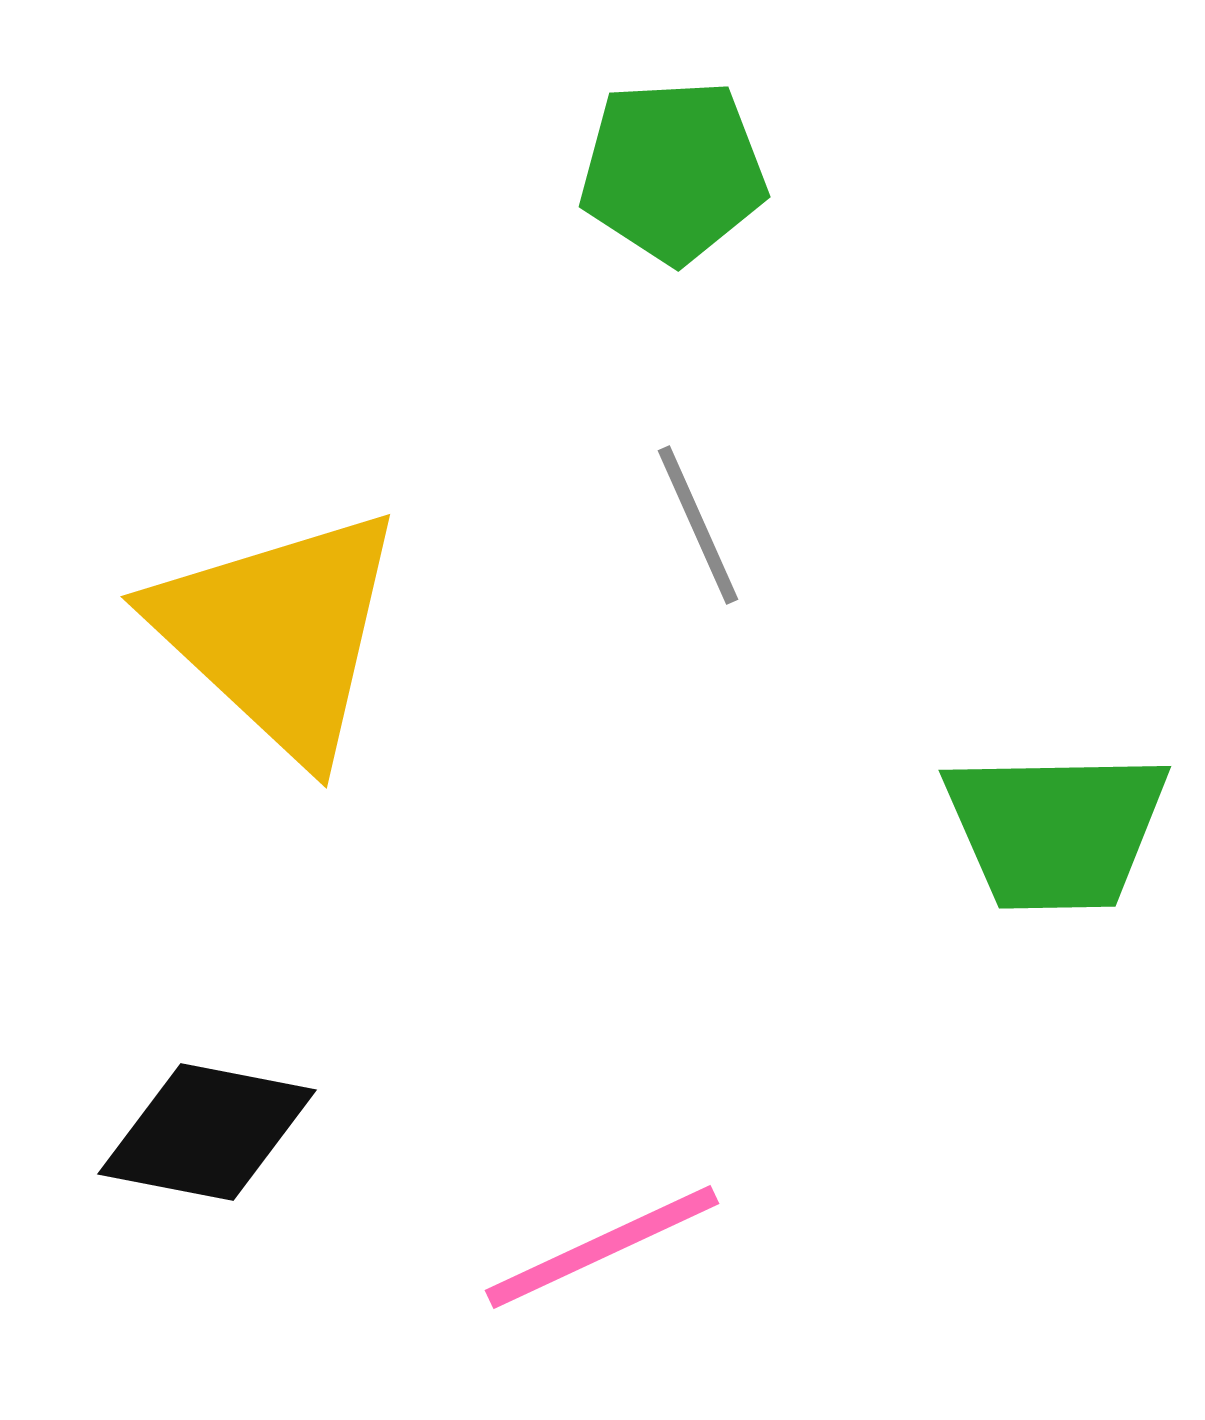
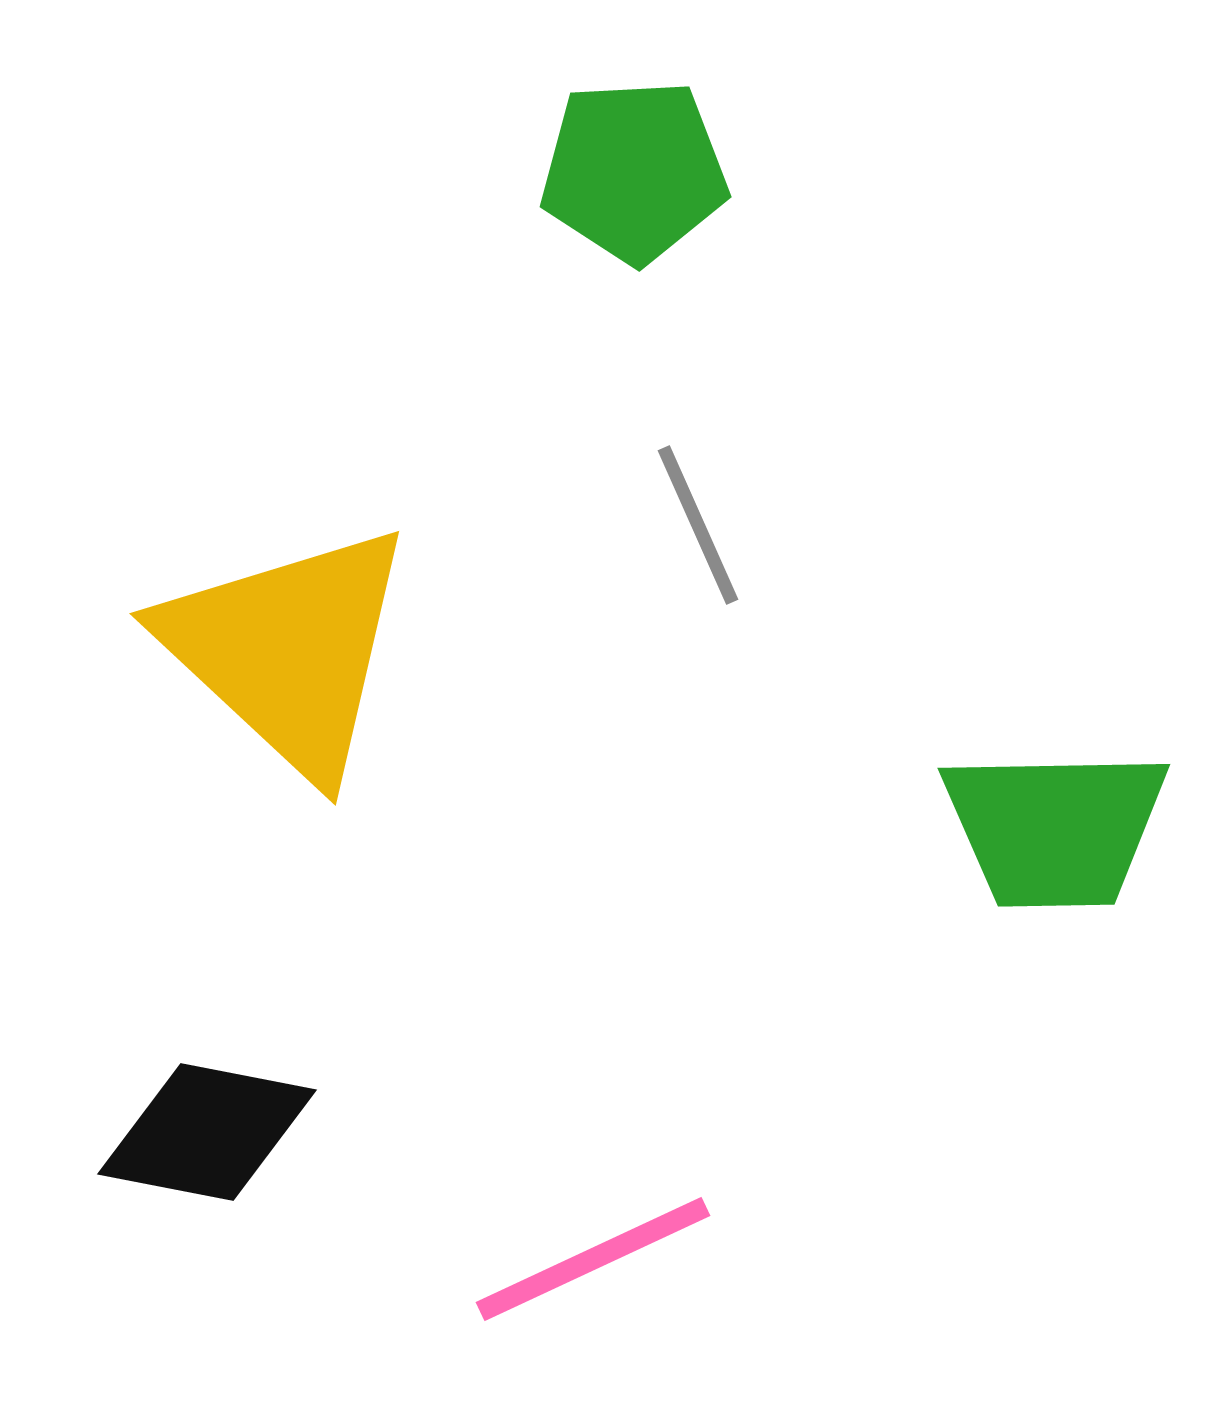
green pentagon: moved 39 px left
yellow triangle: moved 9 px right, 17 px down
green trapezoid: moved 1 px left, 2 px up
pink line: moved 9 px left, 12 px down
